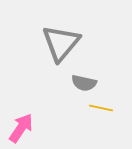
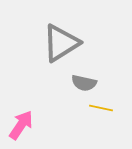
gray triangle: rotated 18 degrees clockwise
pink arrow: moved 3 px up
